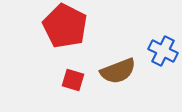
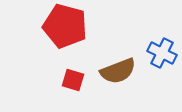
red pentagon: rotated 12 degrees counterclockwise
blue cross: moved 1 px left, 2 px down
